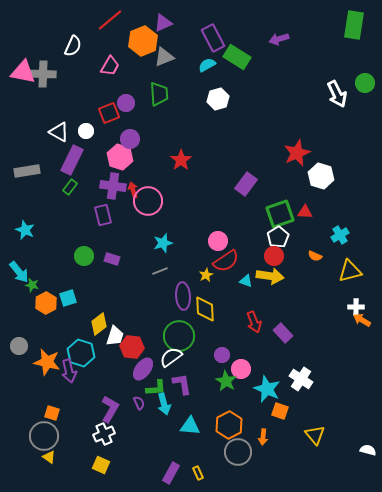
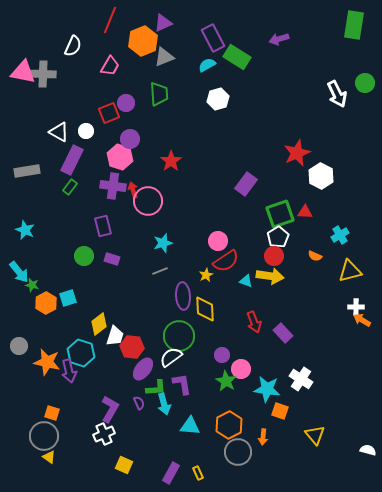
red line at (110, 20): rotated 28 degrees counterclockwise
red star at (181, 160): moved 10 px left, 1 px down
white hexagon at (321, 176): rotated 10 degrees clockwise
purple rectangle at (103, 215): moved 11 px down
cyan star at (267, 389): rotated 16 degrees counterclockwise
yellow square at (101, 465): moved 23 px right
